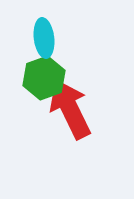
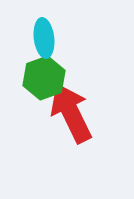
red arrow: moved 1 px right, 4 px down
